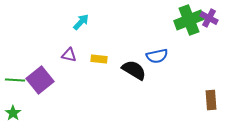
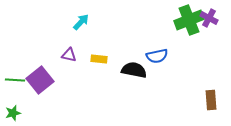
black semicircle: rotated 20 degrees counterclockwise
green star: rotated 21 degrees clockwise
